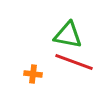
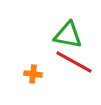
red line: rotated 9 degrees clockwise
